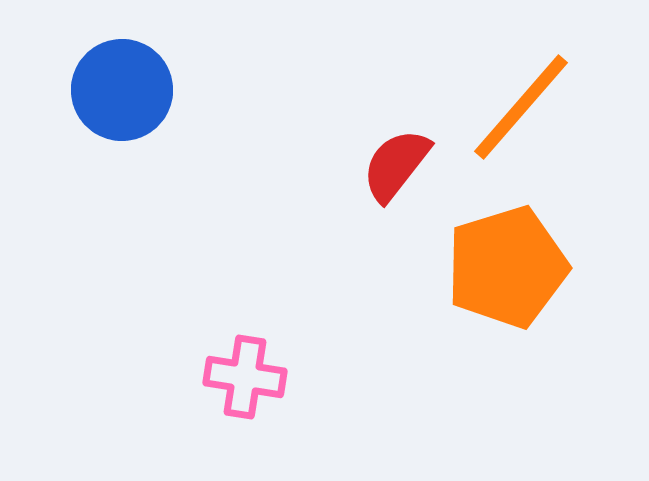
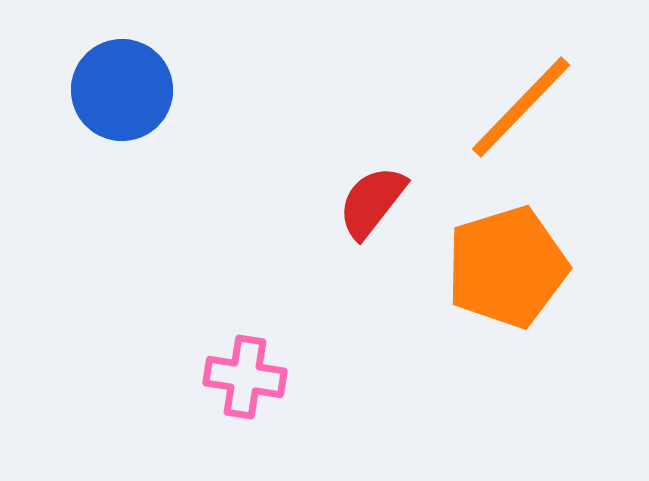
orange line: rotated 3 degrees clockwise
red semicircle: moved 24 px left, 37 px down
